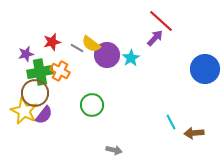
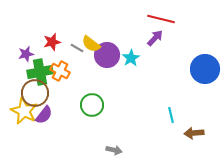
red line: moved 2 px up; rotated 28 degrees counterclockwise
cyan line: moved 7 px up; rotated 14 degrees clockwise
